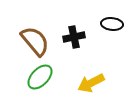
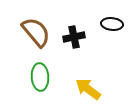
brown semicircle: moved 1 px right, 9 px up
green ellipse: rotated 48 degrees counterclockwise
yellow arrow: moved 3 px left, 6 px down; rotated 64 degrees clockwise
